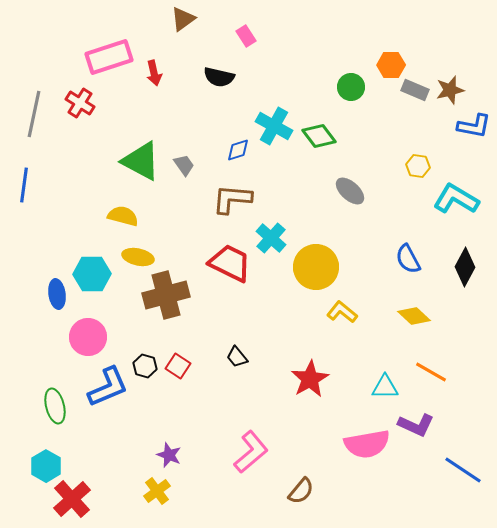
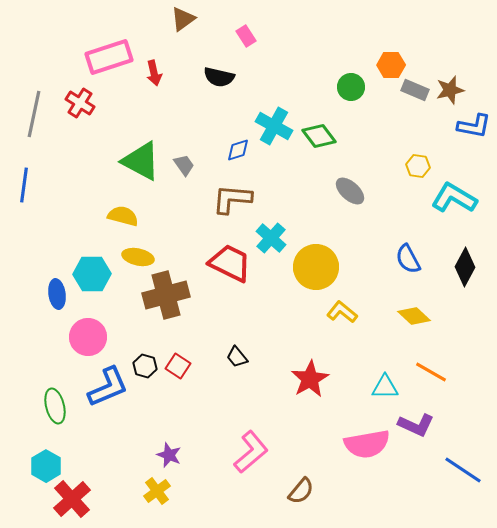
cyan L-shape at (456, 199): moved 2 px left, 1 px up
